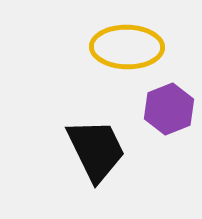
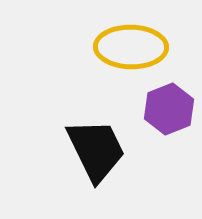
yellow ellipse: moved 4 px right
